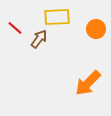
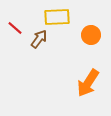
orange circle: moved 5 px left, 6 px down
orange arrow: rotated 12 degrees counterclockwise
